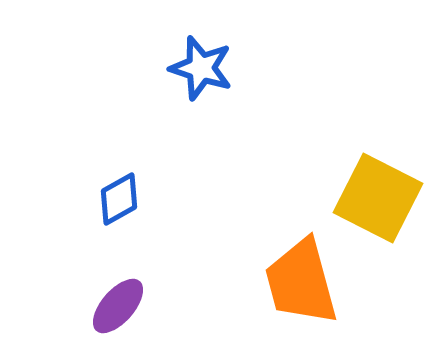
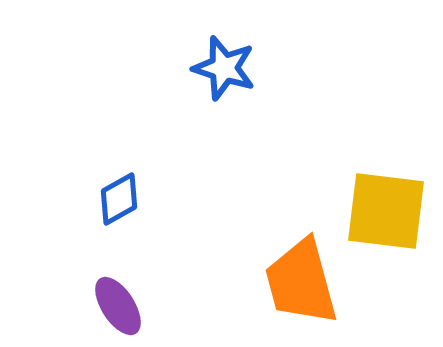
blue star: moved 23 px right
yellow square: moved 8 px right, 13 px down; rotated 20 degrees counterclockwise
purple ellipse: rotated 74 degrees counterclockwise
